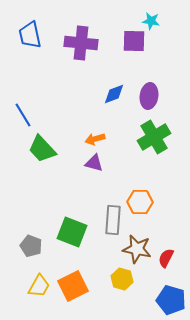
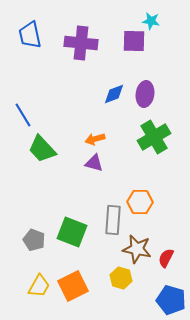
purple ellipse: moved 4 px left, 2 px up
gray pentagon: moved 3 px right, 6 px up
yellow hexagon: moved 1 px left, 1 px up
